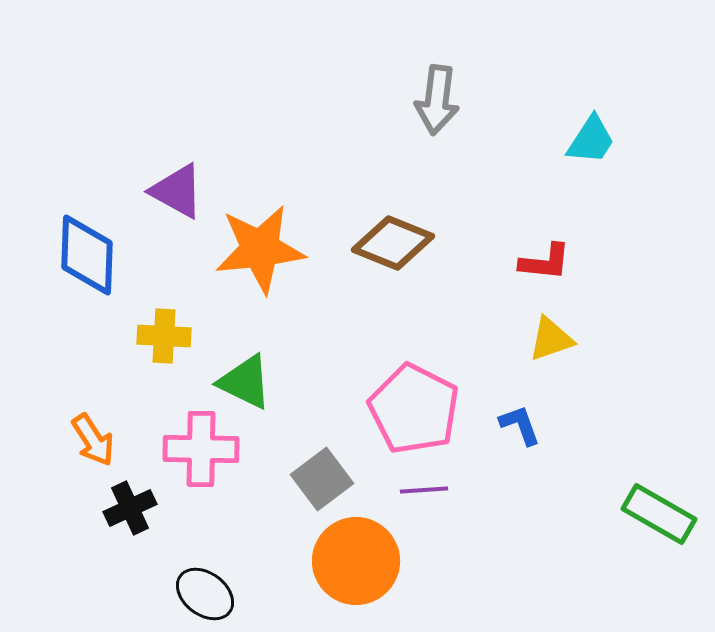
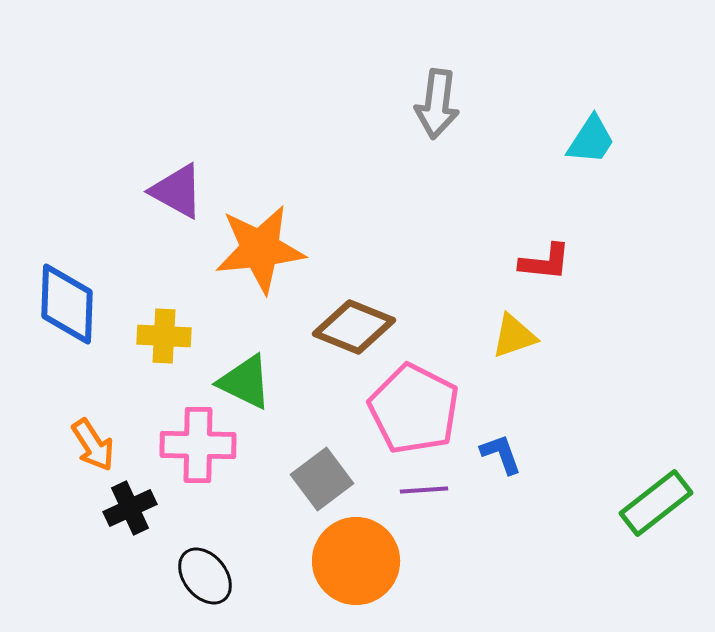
gray arrow: moved 4 px down
brown diamond: moved 39 px left, 84 px down
blue diamond: moved 20 px left, 49 px down
yellow triangle: moved 37 px left, 3 px up
blue L-shape: moved 19 px left, 29 px down
orange arrow: moved 5 px down
pink cross: moved 3 px left, 4 px up
green rectangle: moved 3 px left, 11 px up; rotated 68 degrees counterclockwise
black ellipse: moved 18 px up; rotated 14 degrees clockwise
